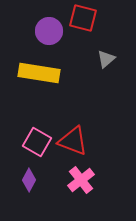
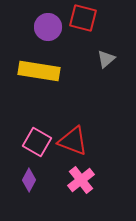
purple circle: moved 1 px left, 4 px up
yellow rectangle: moved 2 px up
